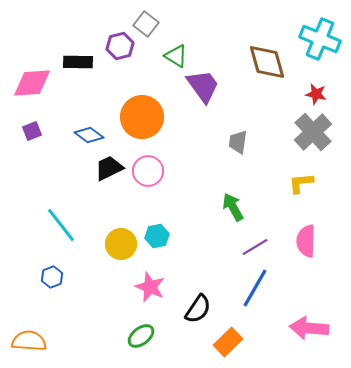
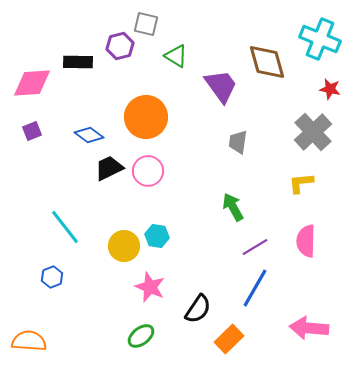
gray square: rotated 25 degrees counterclockwise
purple trapezoid: moved 18 px right
red star: moved 14 px right, 5 px up
orange circle: moved 4 px right
cyan line: moved 4 px right, 2 px down
cyan hexagon: rotated 20 degrees clockwise
yellow circle: moved 3 px right, 2 px down
orange rectangle: moved 1 px right, 3 px up
